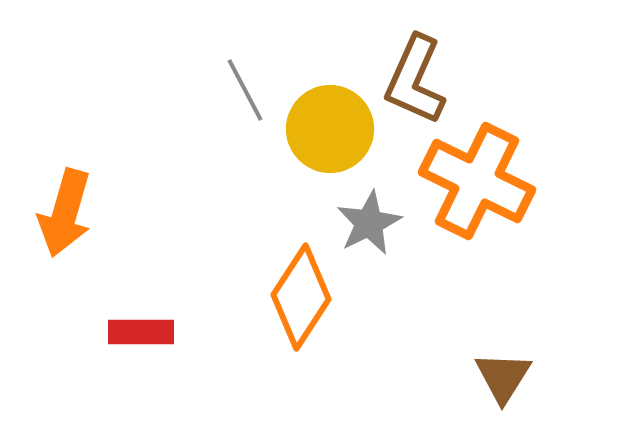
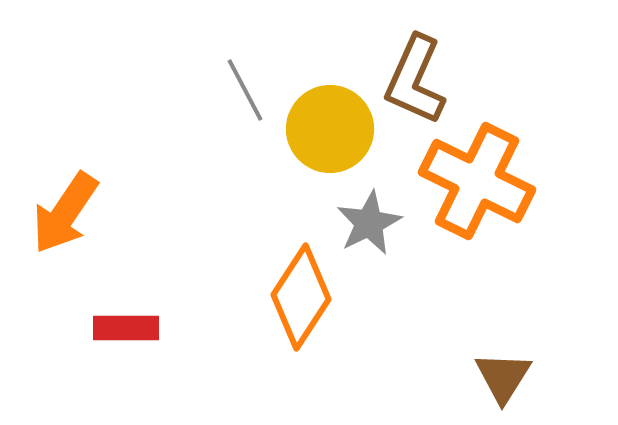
orange arrow: rotated 18 degrees clockwise
red rectangle: moved 15 px left, 4 px up
